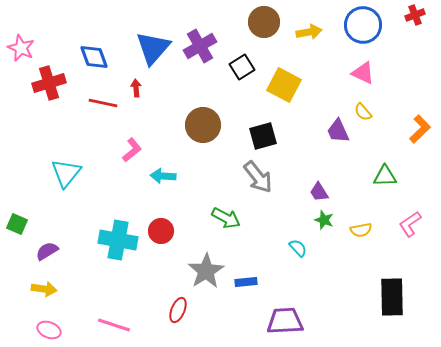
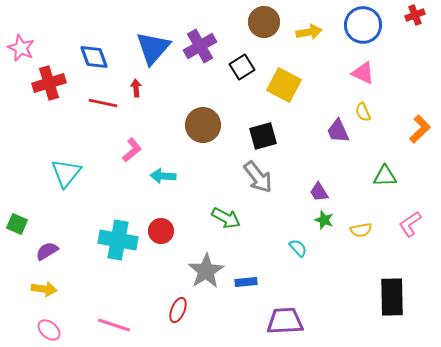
yellow semicircle at (363, 112): rotated 18 degrees clockwise
pink ellipse at (49, 330): rotated 20 degrees clockwise
